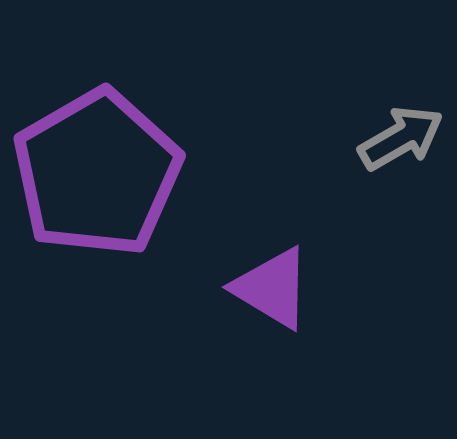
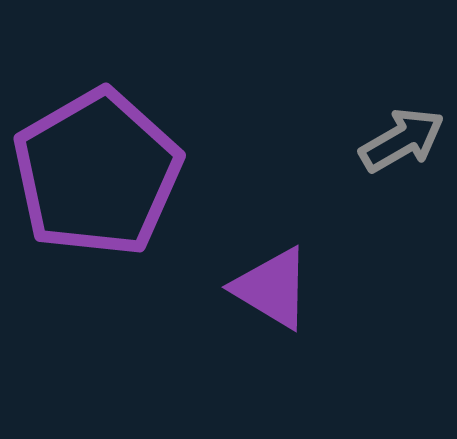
gray arrow: moved 1 px right, 2 px down
